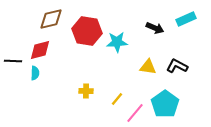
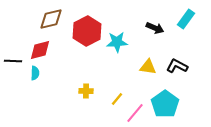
cyan rectangle: rotated 30 degrees counterclockwise
red hexagon: rotated 24 degrees clockwise
